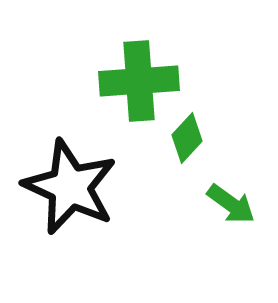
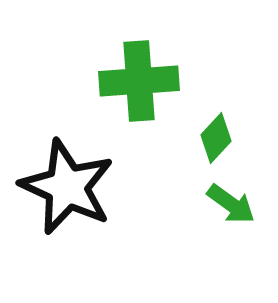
green diamond: moved 29 px right
black star: moved 3 px left
